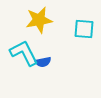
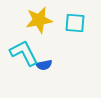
cyan square: moved 9 px left, 6 px up
blue semicircle: moved 1 px right, 3 px down
